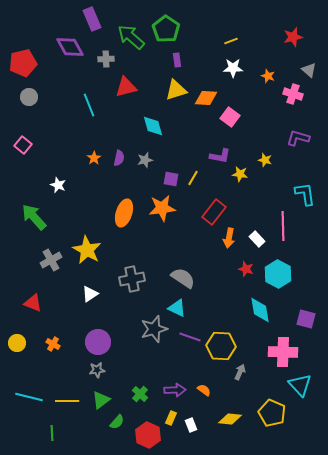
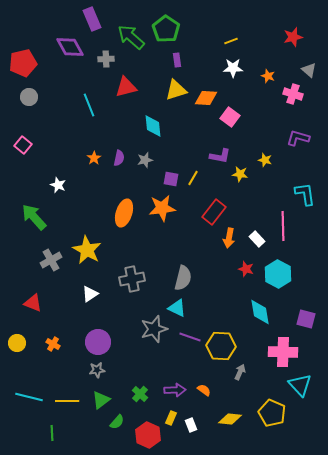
cyan diamond at (153, 126): rotated 10 degrees clockwise
gray semicircle at (183, 278): rotated 70 degrees clockwise
cyan diamond at (260, 310): moved 2 px down
